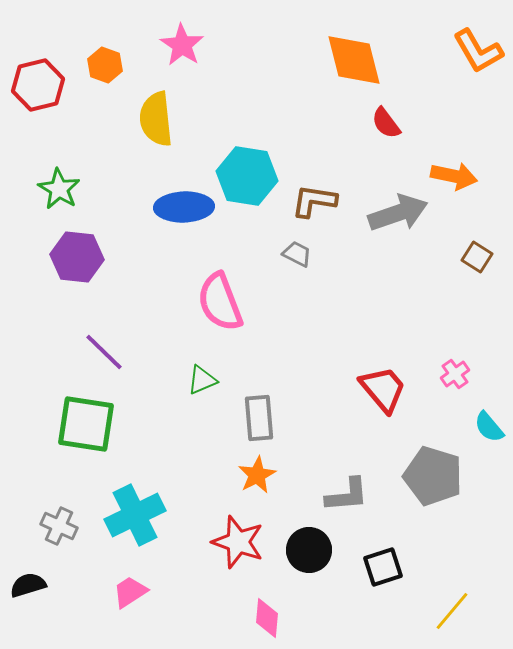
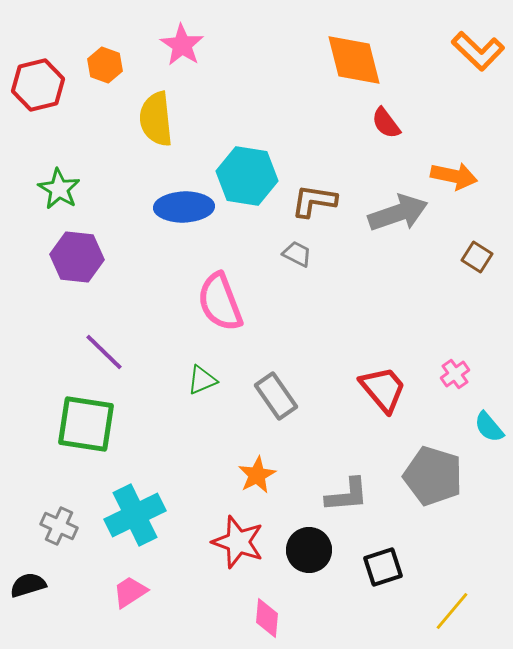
orange L-shape: rotated 16 degrees counterclockwise
gray rectangle: moved 17 px right, 22 px up; rotated 30 degrees counterclockwise
